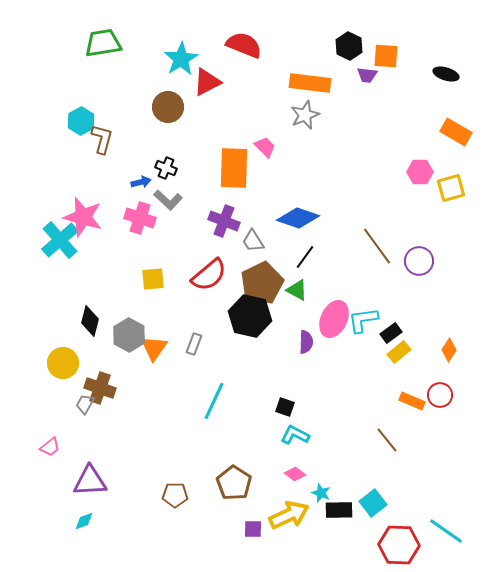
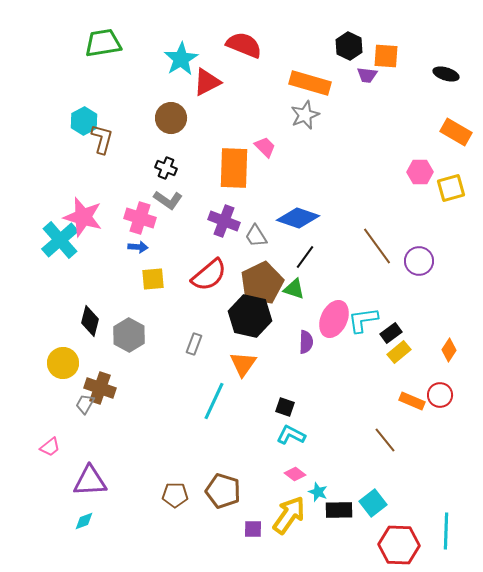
orange rectangle at (310, 83): rotated 9 degrees clockwise
brown circle at (168, 107): moved 3 px right, 11 px down
cyan hexagon at (81, 121): moved 3 px right
blue arrow at (141, 182): moved 3 px left, 65 px down; rotated 18 degrees clockwise
gray L-shape at (168, 200): rotated 8 degrees counterclockwise
gray trapezoid at (253, 241): moved 3 px right, 5 px up
green triangle at (297, 290): moved 3 px left, 1 px up; rotated 10 degrees counterclockwise
orange triangle at (154, 348): moved 89 px right, 16 px down
cyan L-shape at (295, 435): moved 4 px left
brown line at (387, 440): moved 2 px left
brown pentagon at (234, 483): moved 11 px left, 8 px down; rotated 16 degrees counterclockwise
cyan star at (321, 493): moved 3 px left, 1 px up
yellow arrow at (289, 515): rotated 30 degrees counterclockwise
cyan line at (446, 531): rotated 57 degrees clockwise
